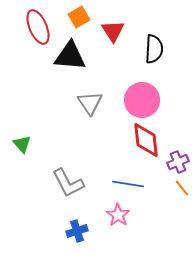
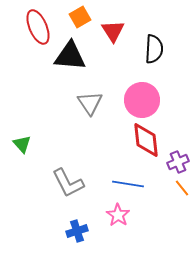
orange square: moved 1 px right
